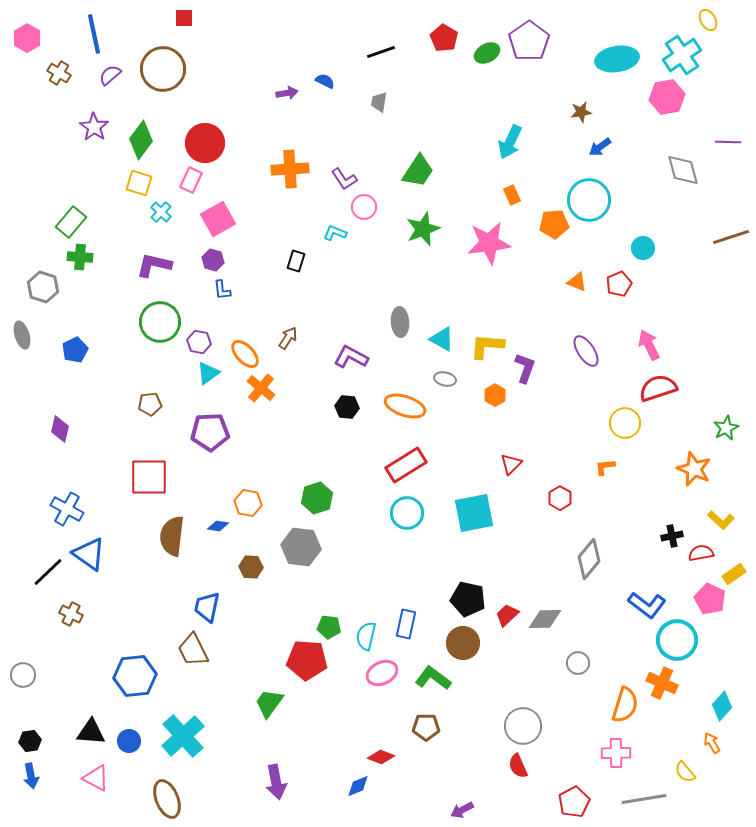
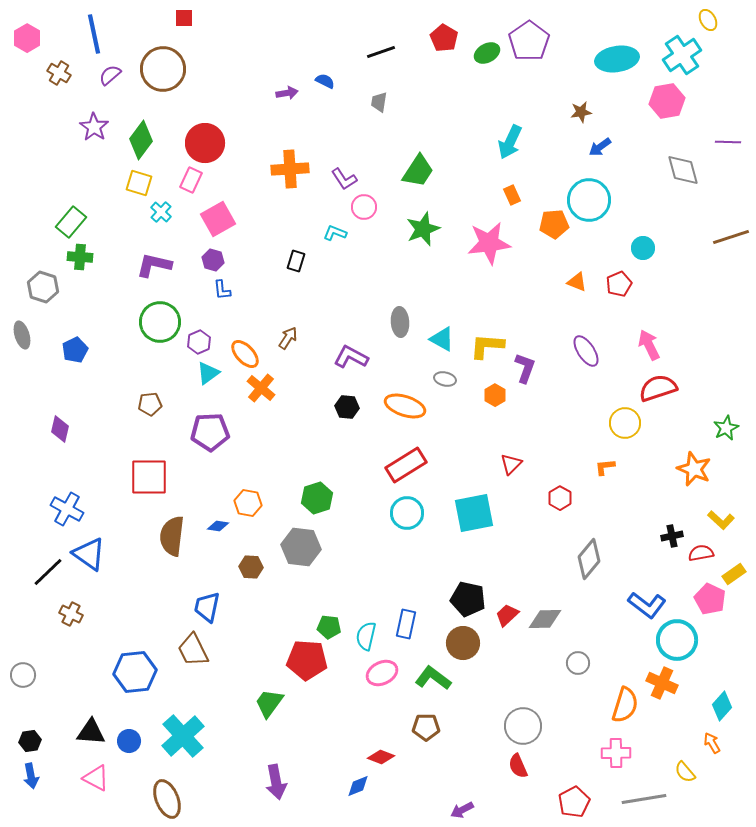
pink hexagon at (667, 97): moved 4 px down
purple hexagon at (199, 342): rotated 25 degrees clockwise
blue hexagon at (135, 676): moved 4 px up
